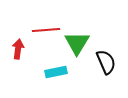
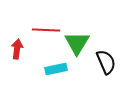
red line: rotated 8 degrees clockwise
red arrow: moved 1 px left
cyan rectangle: moved 3 px up
